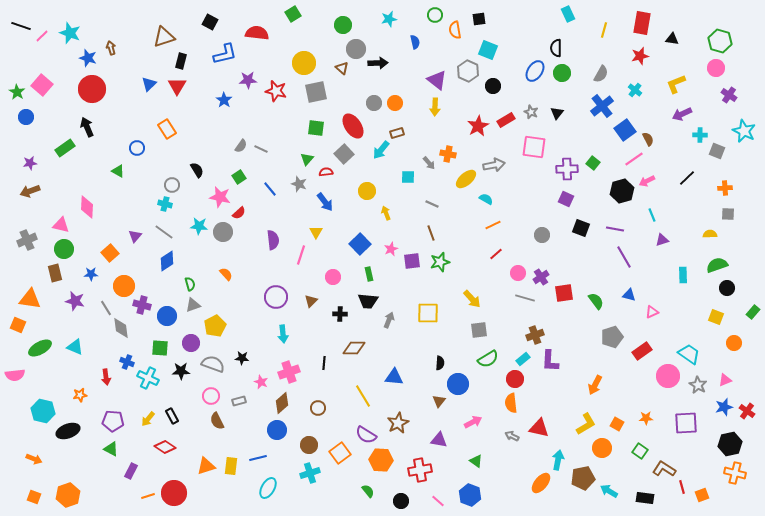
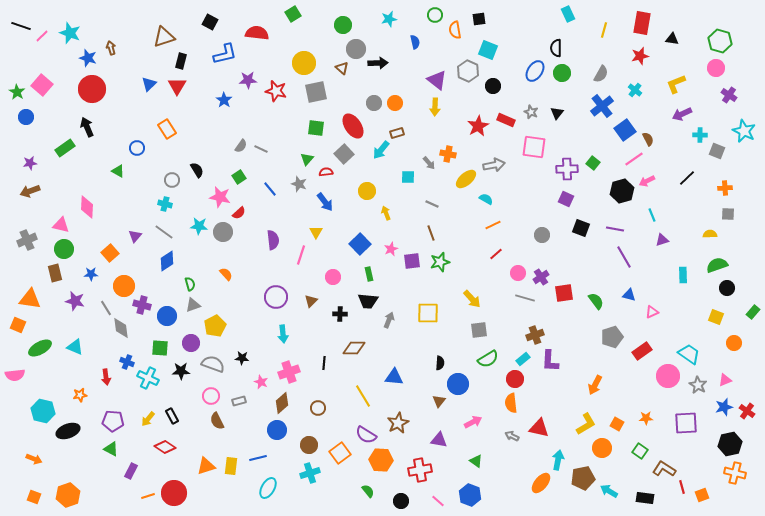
red rectangle at (506, 120): rotated 54 degrees clockwise
gray circle at (172, 185): moved 5 px up
